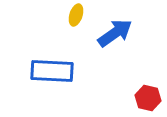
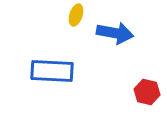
blue arrow: rotated 45 degrees clockwise
red hexagon: moved 1 px left, 6 px up
